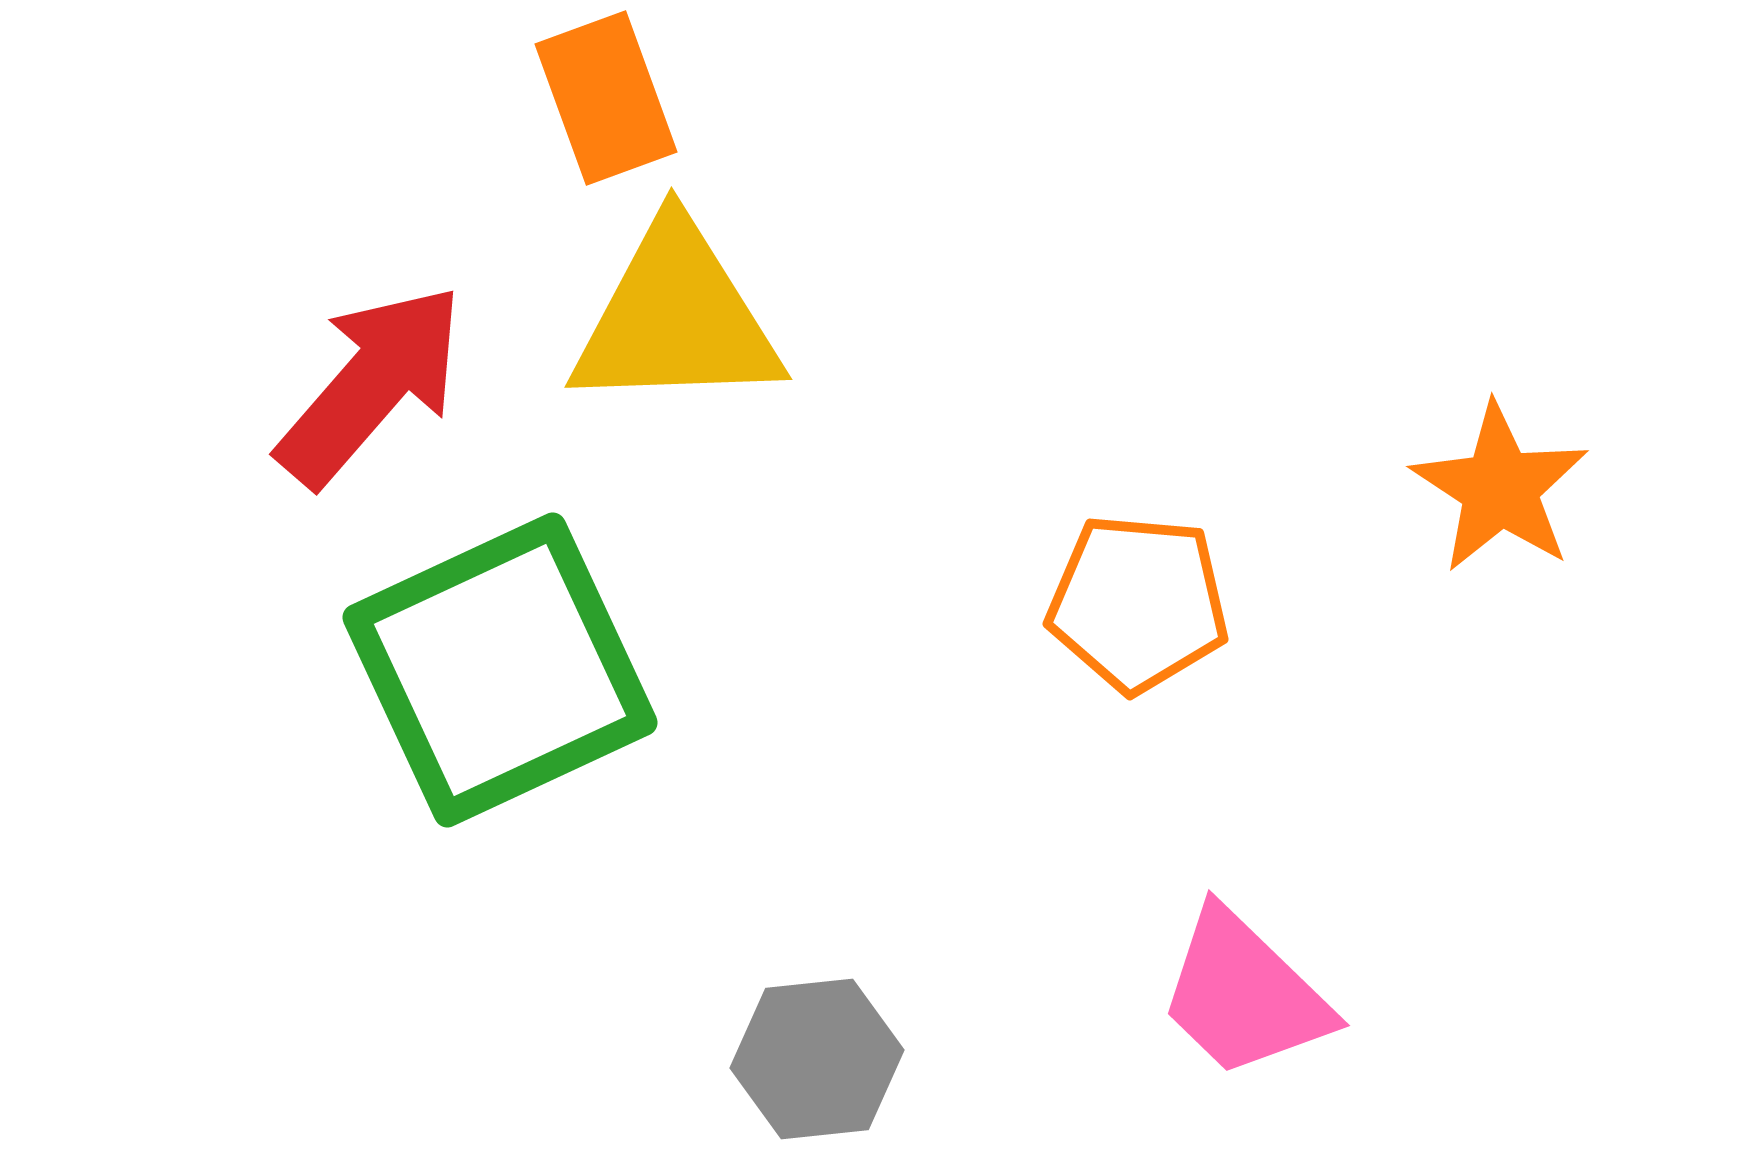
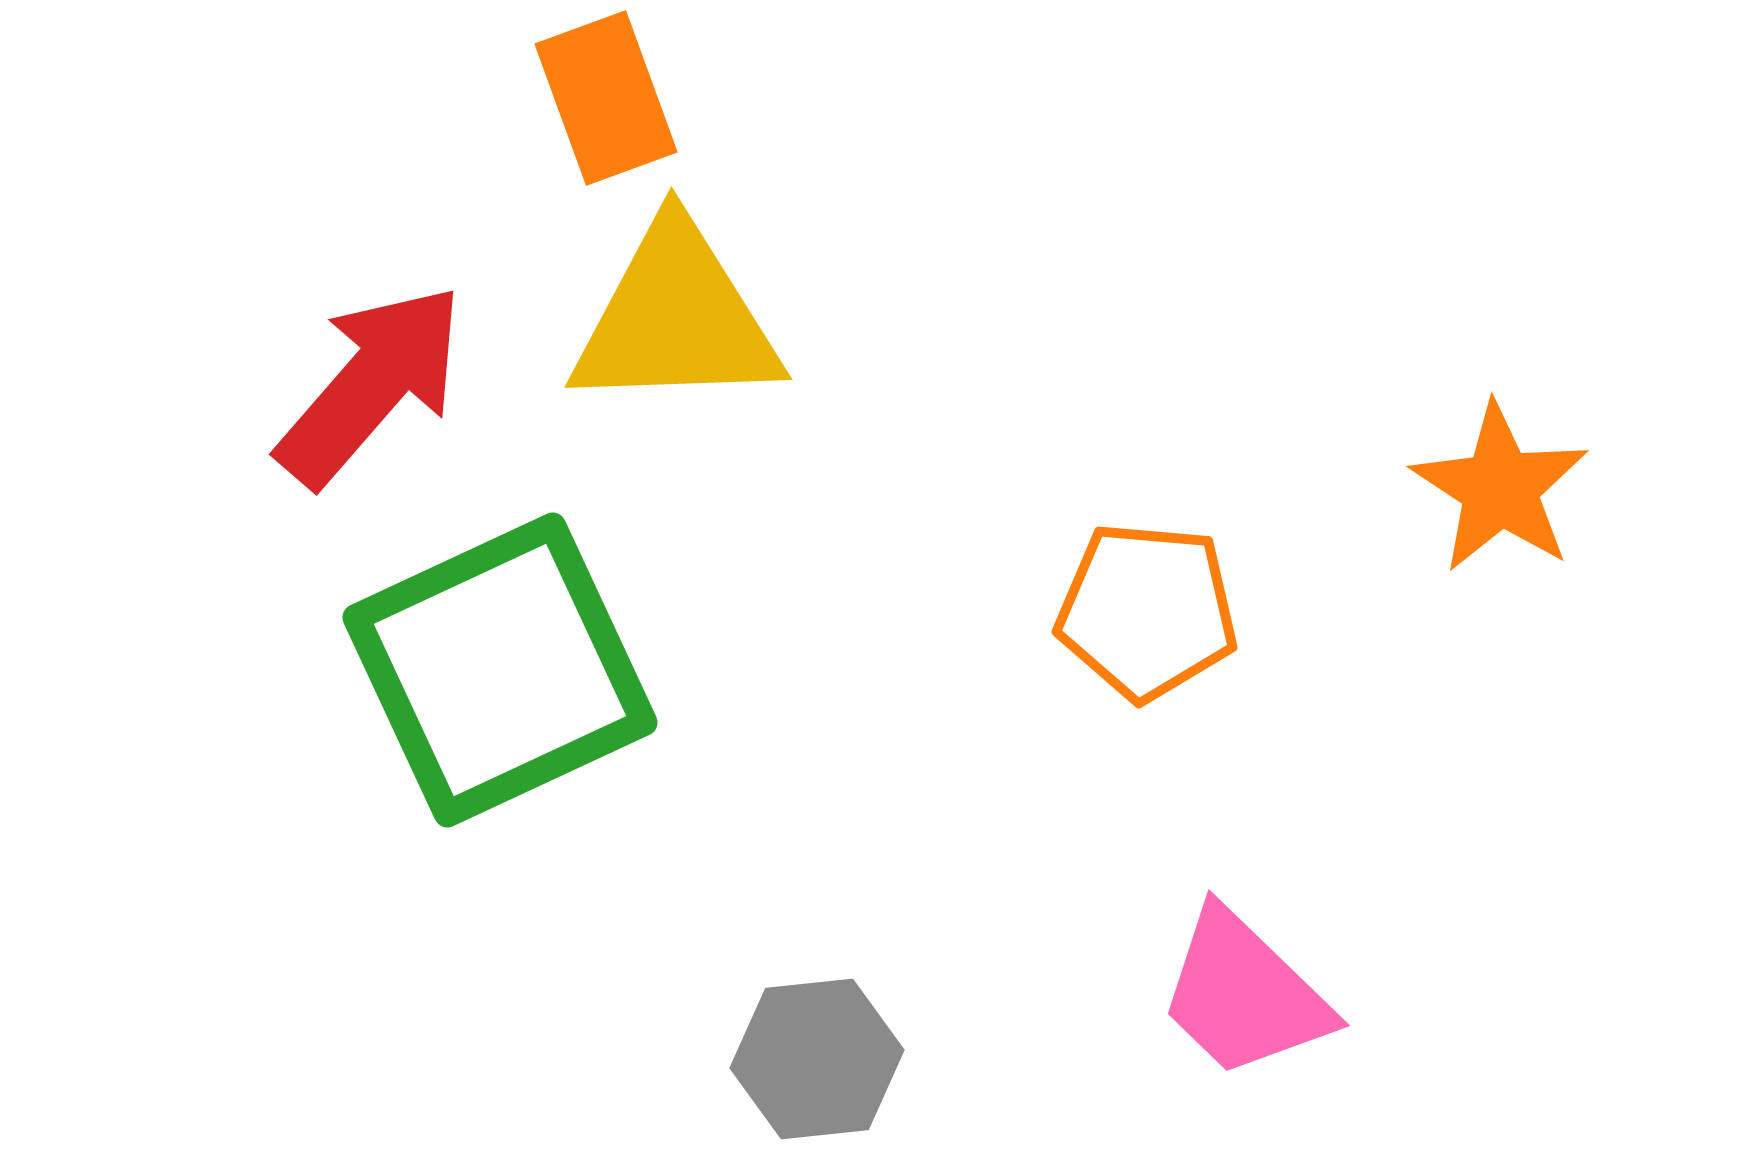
orange pentagon: moved 9 px right, 8 px down
